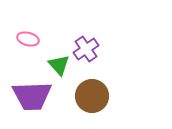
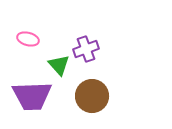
purple cross: rotated 15 degrees clockwise
